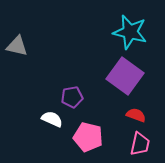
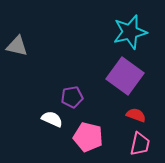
cyan star: rotated 28 degrees counterclockwise
